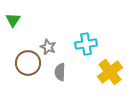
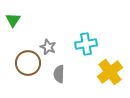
gray semicircle: moved 1 px left, 2 px down
